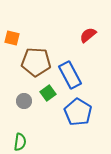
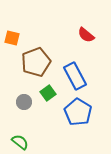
red semicircle: moved 2 px left; rotated 102 degrees counterclockwise
brown pentagon: rotated 24 degrees counterclockwise
blue rectangle: moved 5 px right, 1 px down
gray circle: moved 1 px down
green semicircle: rotated 60 degrees counterclockwise
